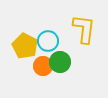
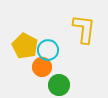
cyan circle: moved 9 px down
green circle: moved 1 px left, 23 px down
orange circle: moved 1 px left, 1 px down
